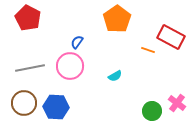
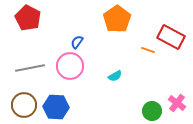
brown circle: moved 2 px down
